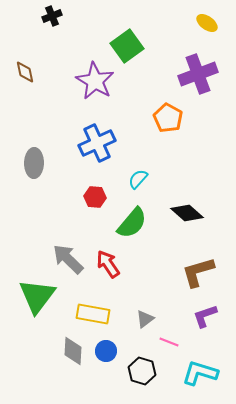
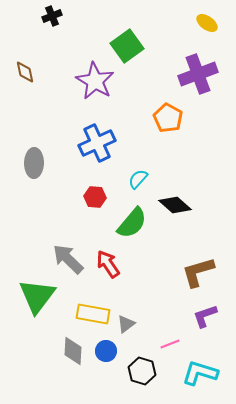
black diamond: moved 12 px left, 8 px up
gray triangle: moved 19 px left, 5 px down
pink line: moved 1 px right, 2 px down; rotated 42 degrees counterclockwise
